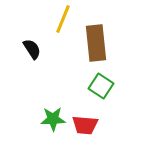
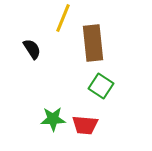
yellow line: moved 1 px up
brown rectangle: moved 3 px left
